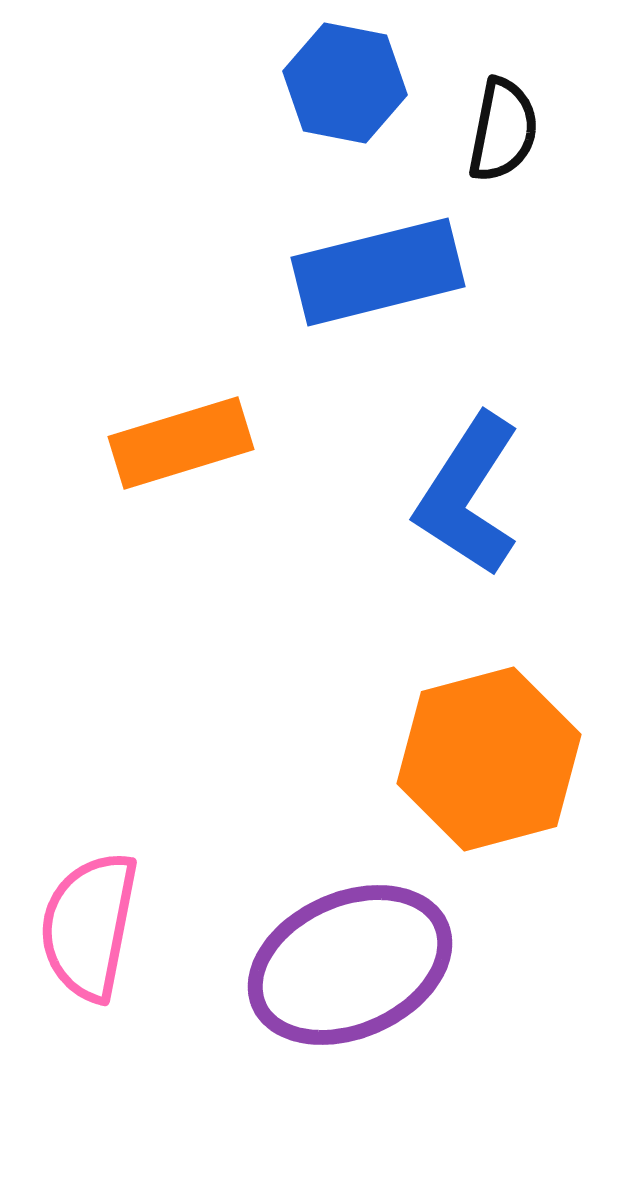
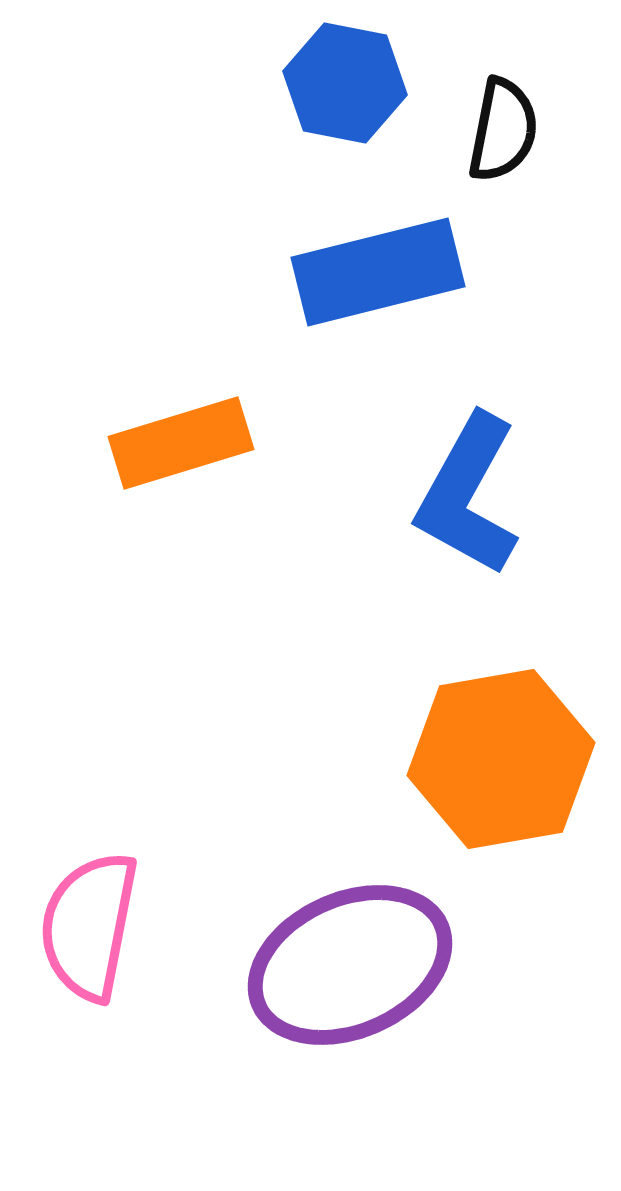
blue L-shape: rotated 4 degrees counterclockwise
orange hexagon: moved 12 px right; rotated 5 degrees clockwise
